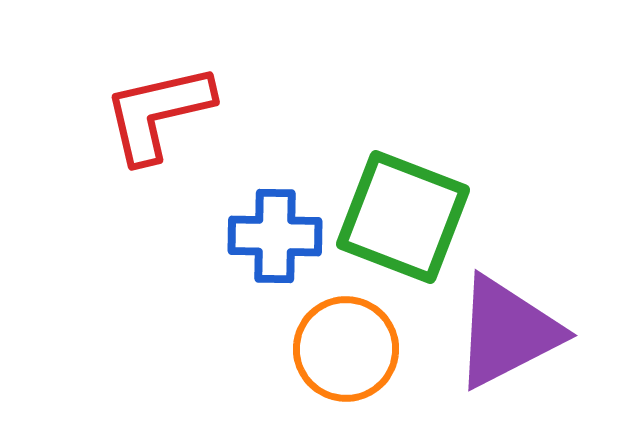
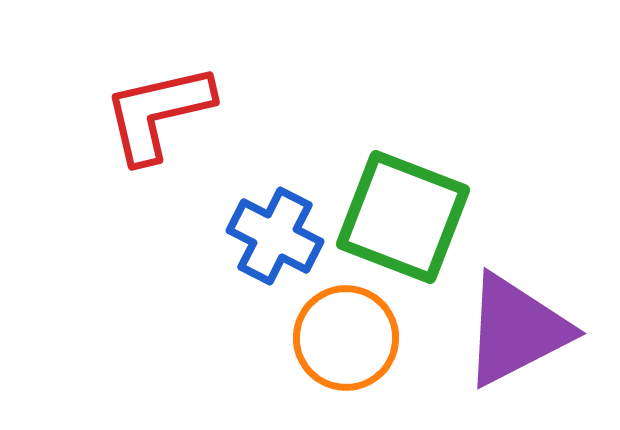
blue cross: rotated 26 degrees clockwise
purple triangle: moved 9 px right, 2 px up
orange circle: moved 11 px up
